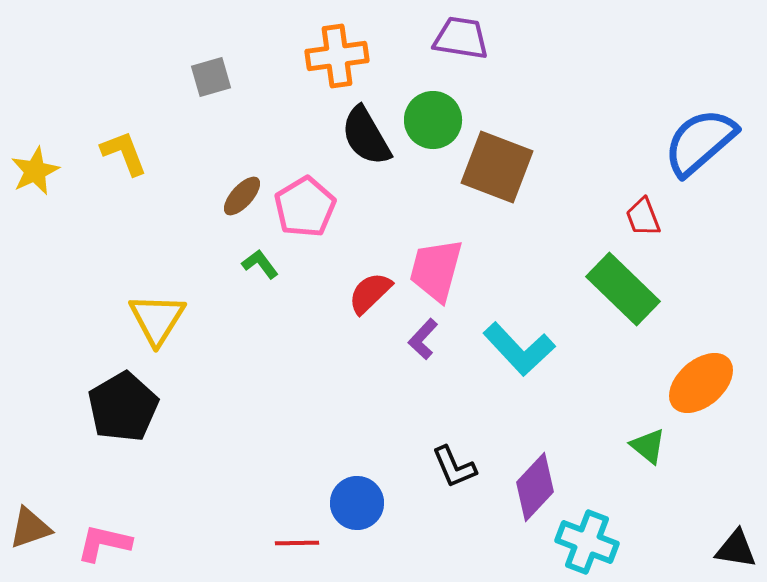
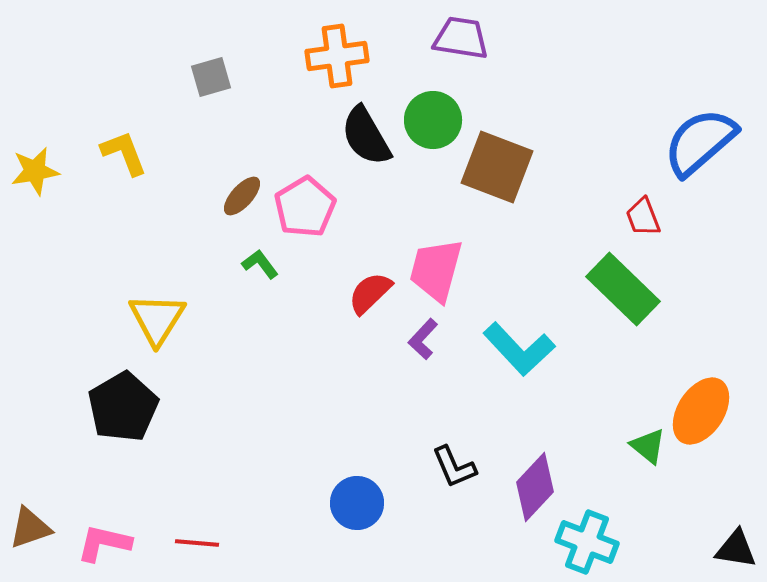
yellow star: rotated 15 degrees clockwise
orange ellipse: moved 28 px down; rotated 16 degrees counterclockwise
red line: moved 100 px left; rotated 6 degrees clockwise
